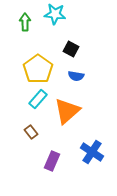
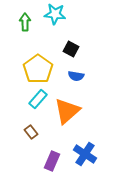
blue cross: moved 7 px left, 2 px down
